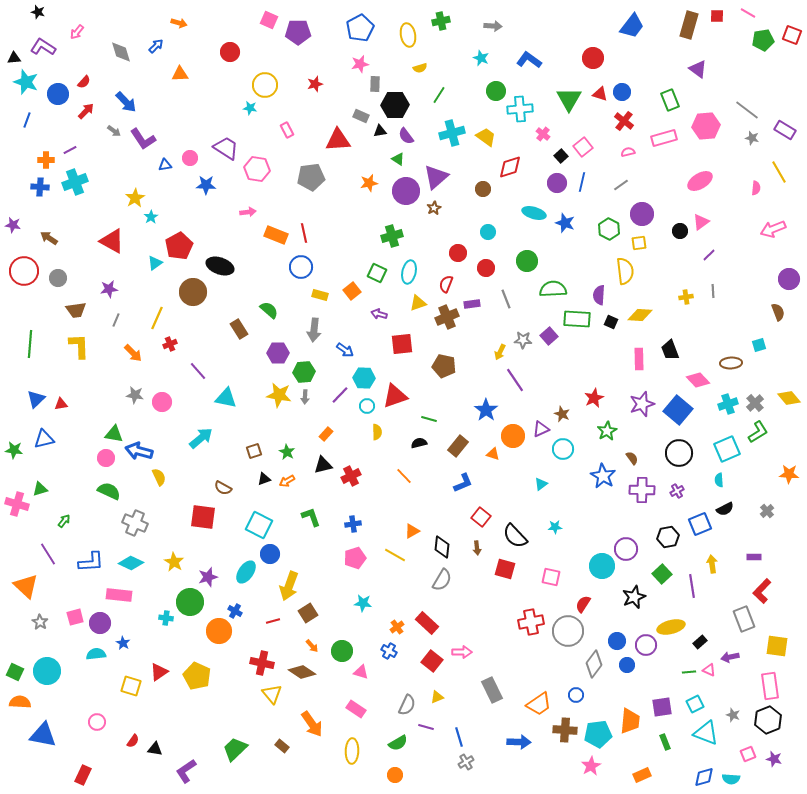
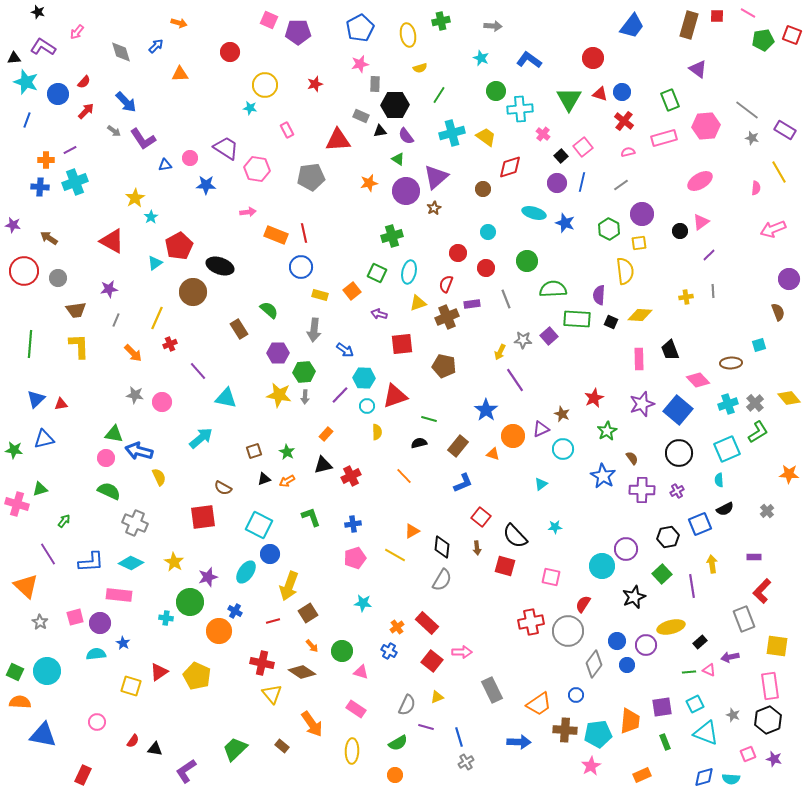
red square at (203, 517): rotated 16 degrees counterclockwise
red square at (505, 569): moved 3 px up
